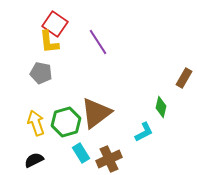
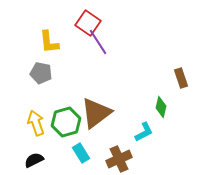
red square: moved 33 px right, 1 px up
brown rectangle: moved 3 px left; rotated 48 degrees counterclockwise
brown cross: moved 10 px right
